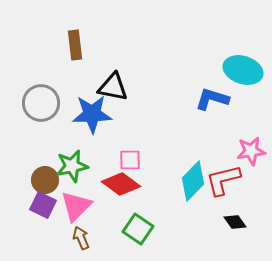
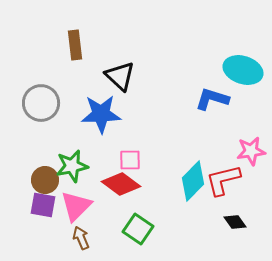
black triangle: moved 7 px right, 11 px up; rotated 32 degrees clockwise
blue star: moved 9 px right
purple square: rotated 16 degrees counterclockwise
